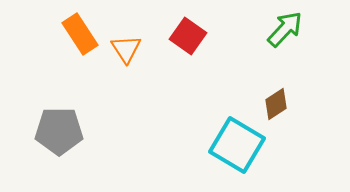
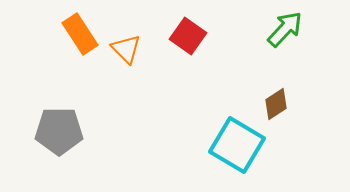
orange triangle: rotated 12 degrees counterclockwise
